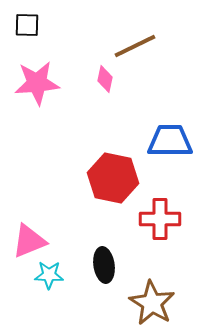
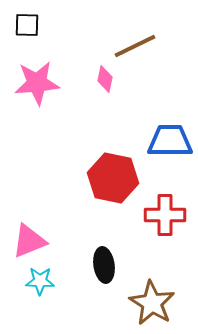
red cross: moved 5 px right, 4 px up
cyan star: moved 9 px left, 6 px down
